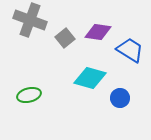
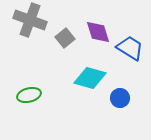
purple diamond: rotated 64 degrees clockwise
blue trapezoid: moved 2 px up
